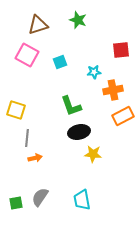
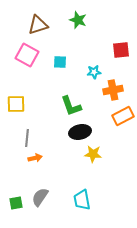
cyan square: rotated 24 degrees clockwise
yellow square: moved 6 px up; rotated 18 degrees counterclockwise
black ellipse: moved 1 px right
